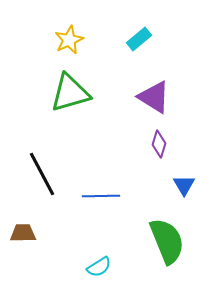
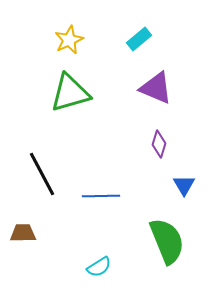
purple triangle: moved 2 px right, 9 px up; rotated 9 degrees counterclockwise
